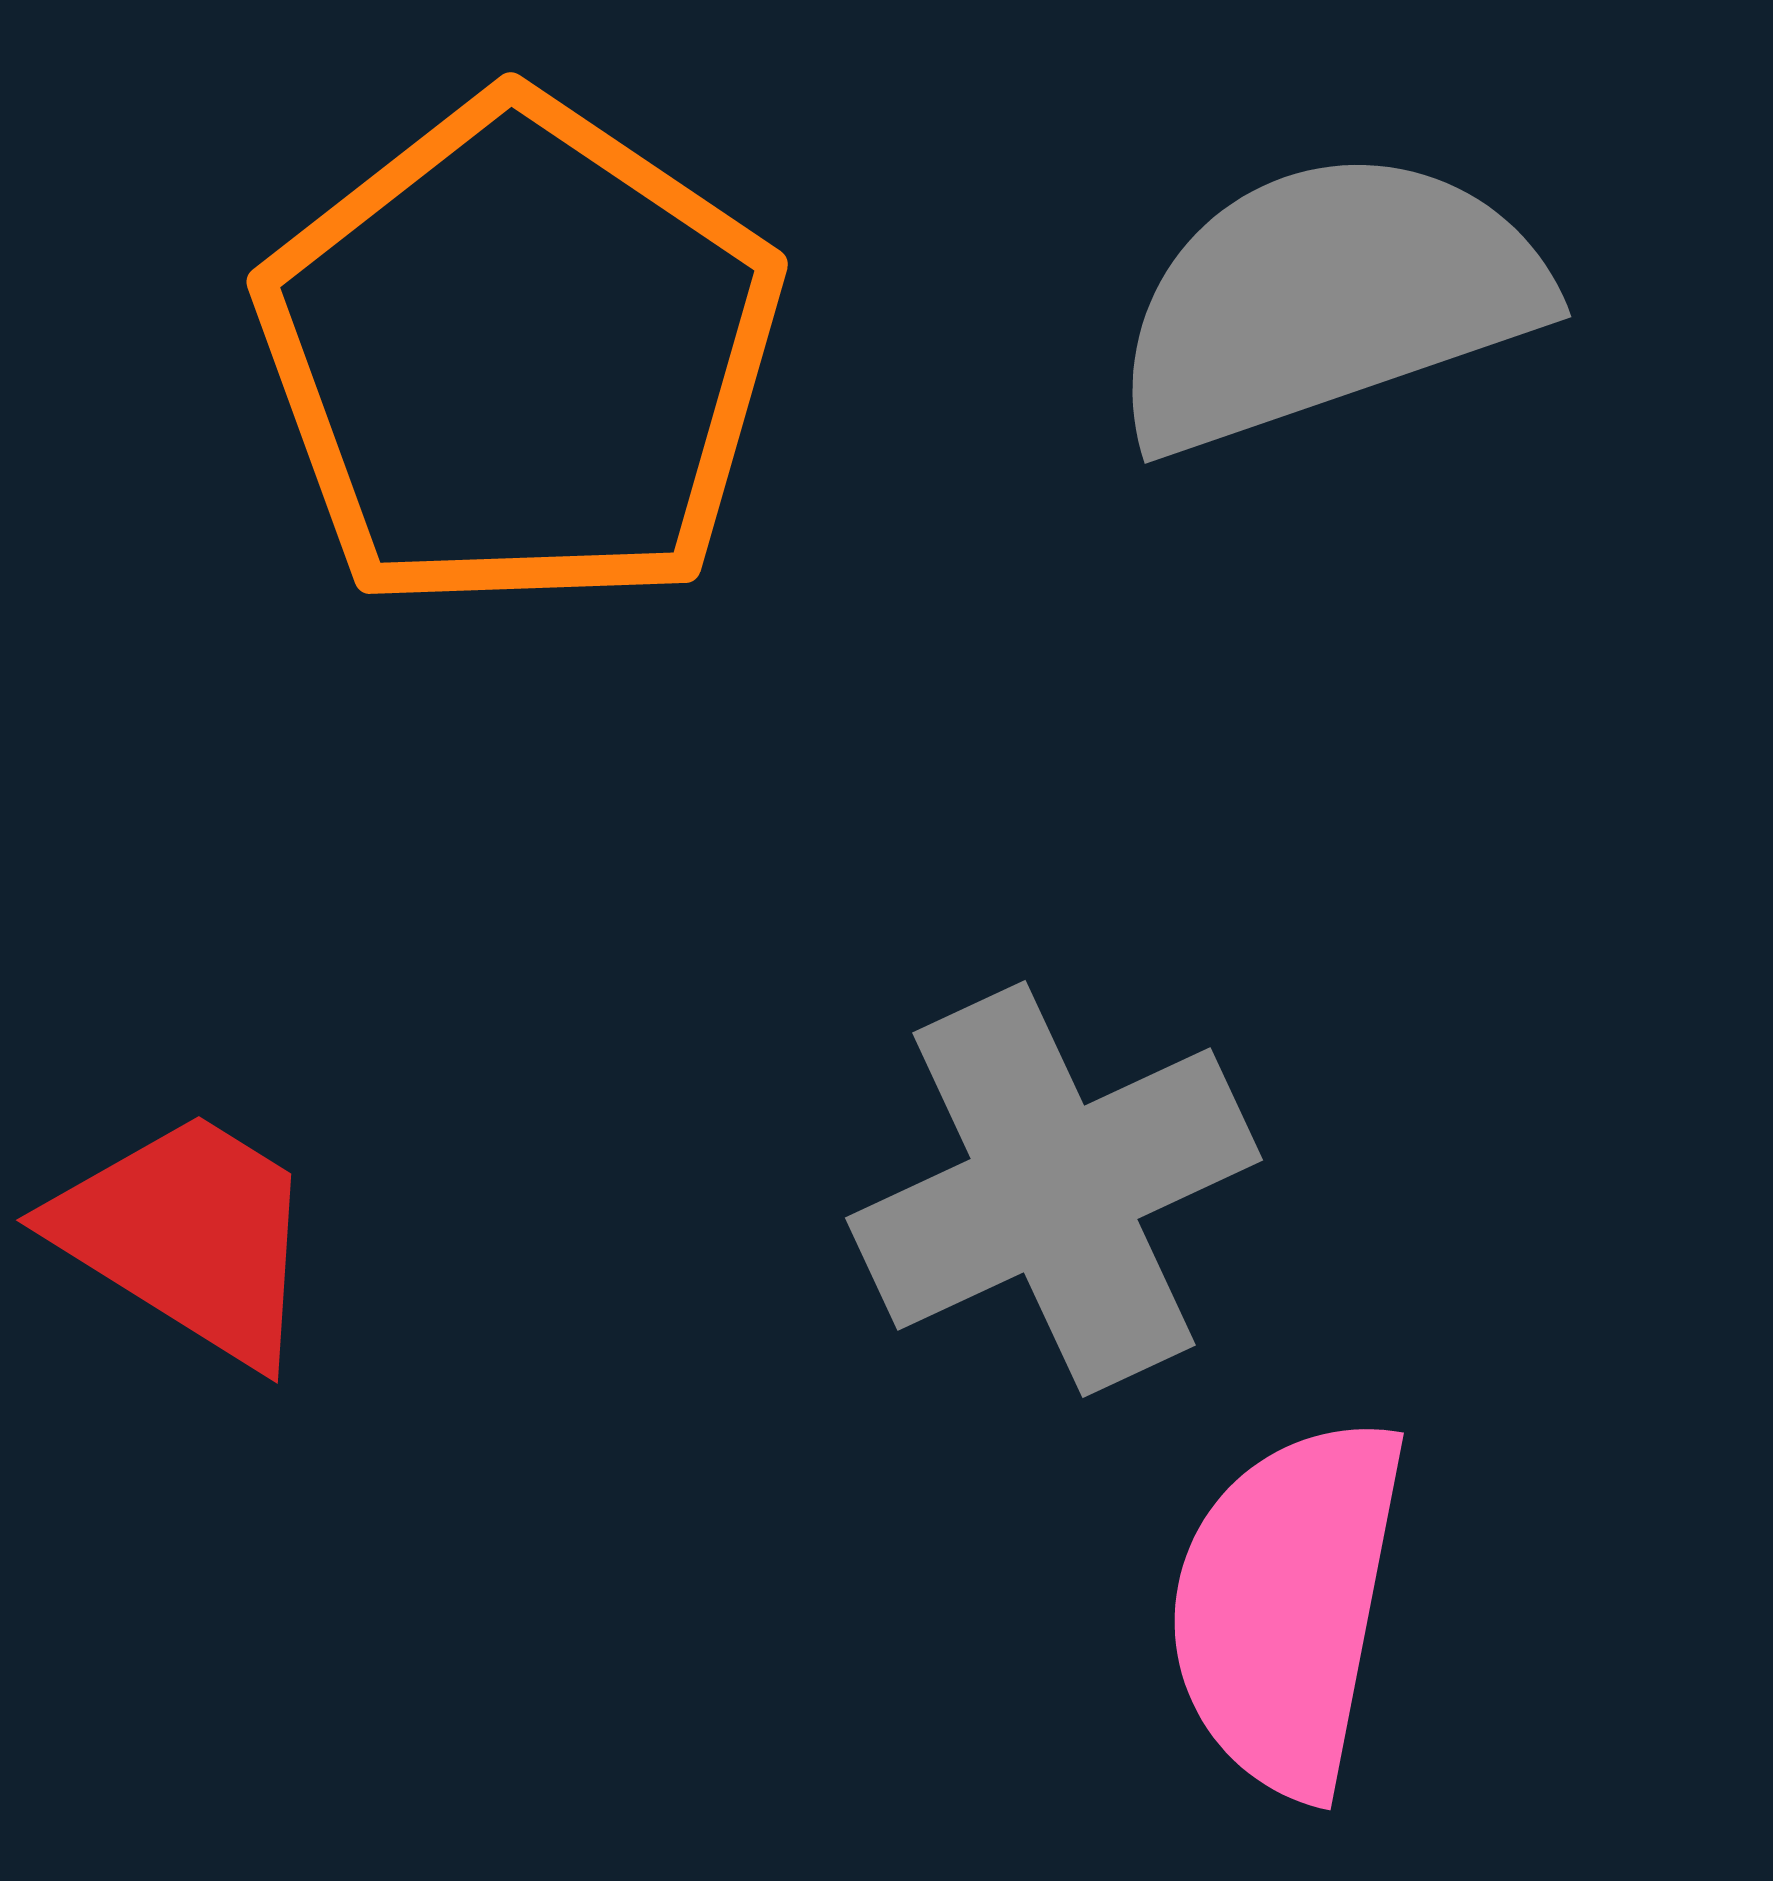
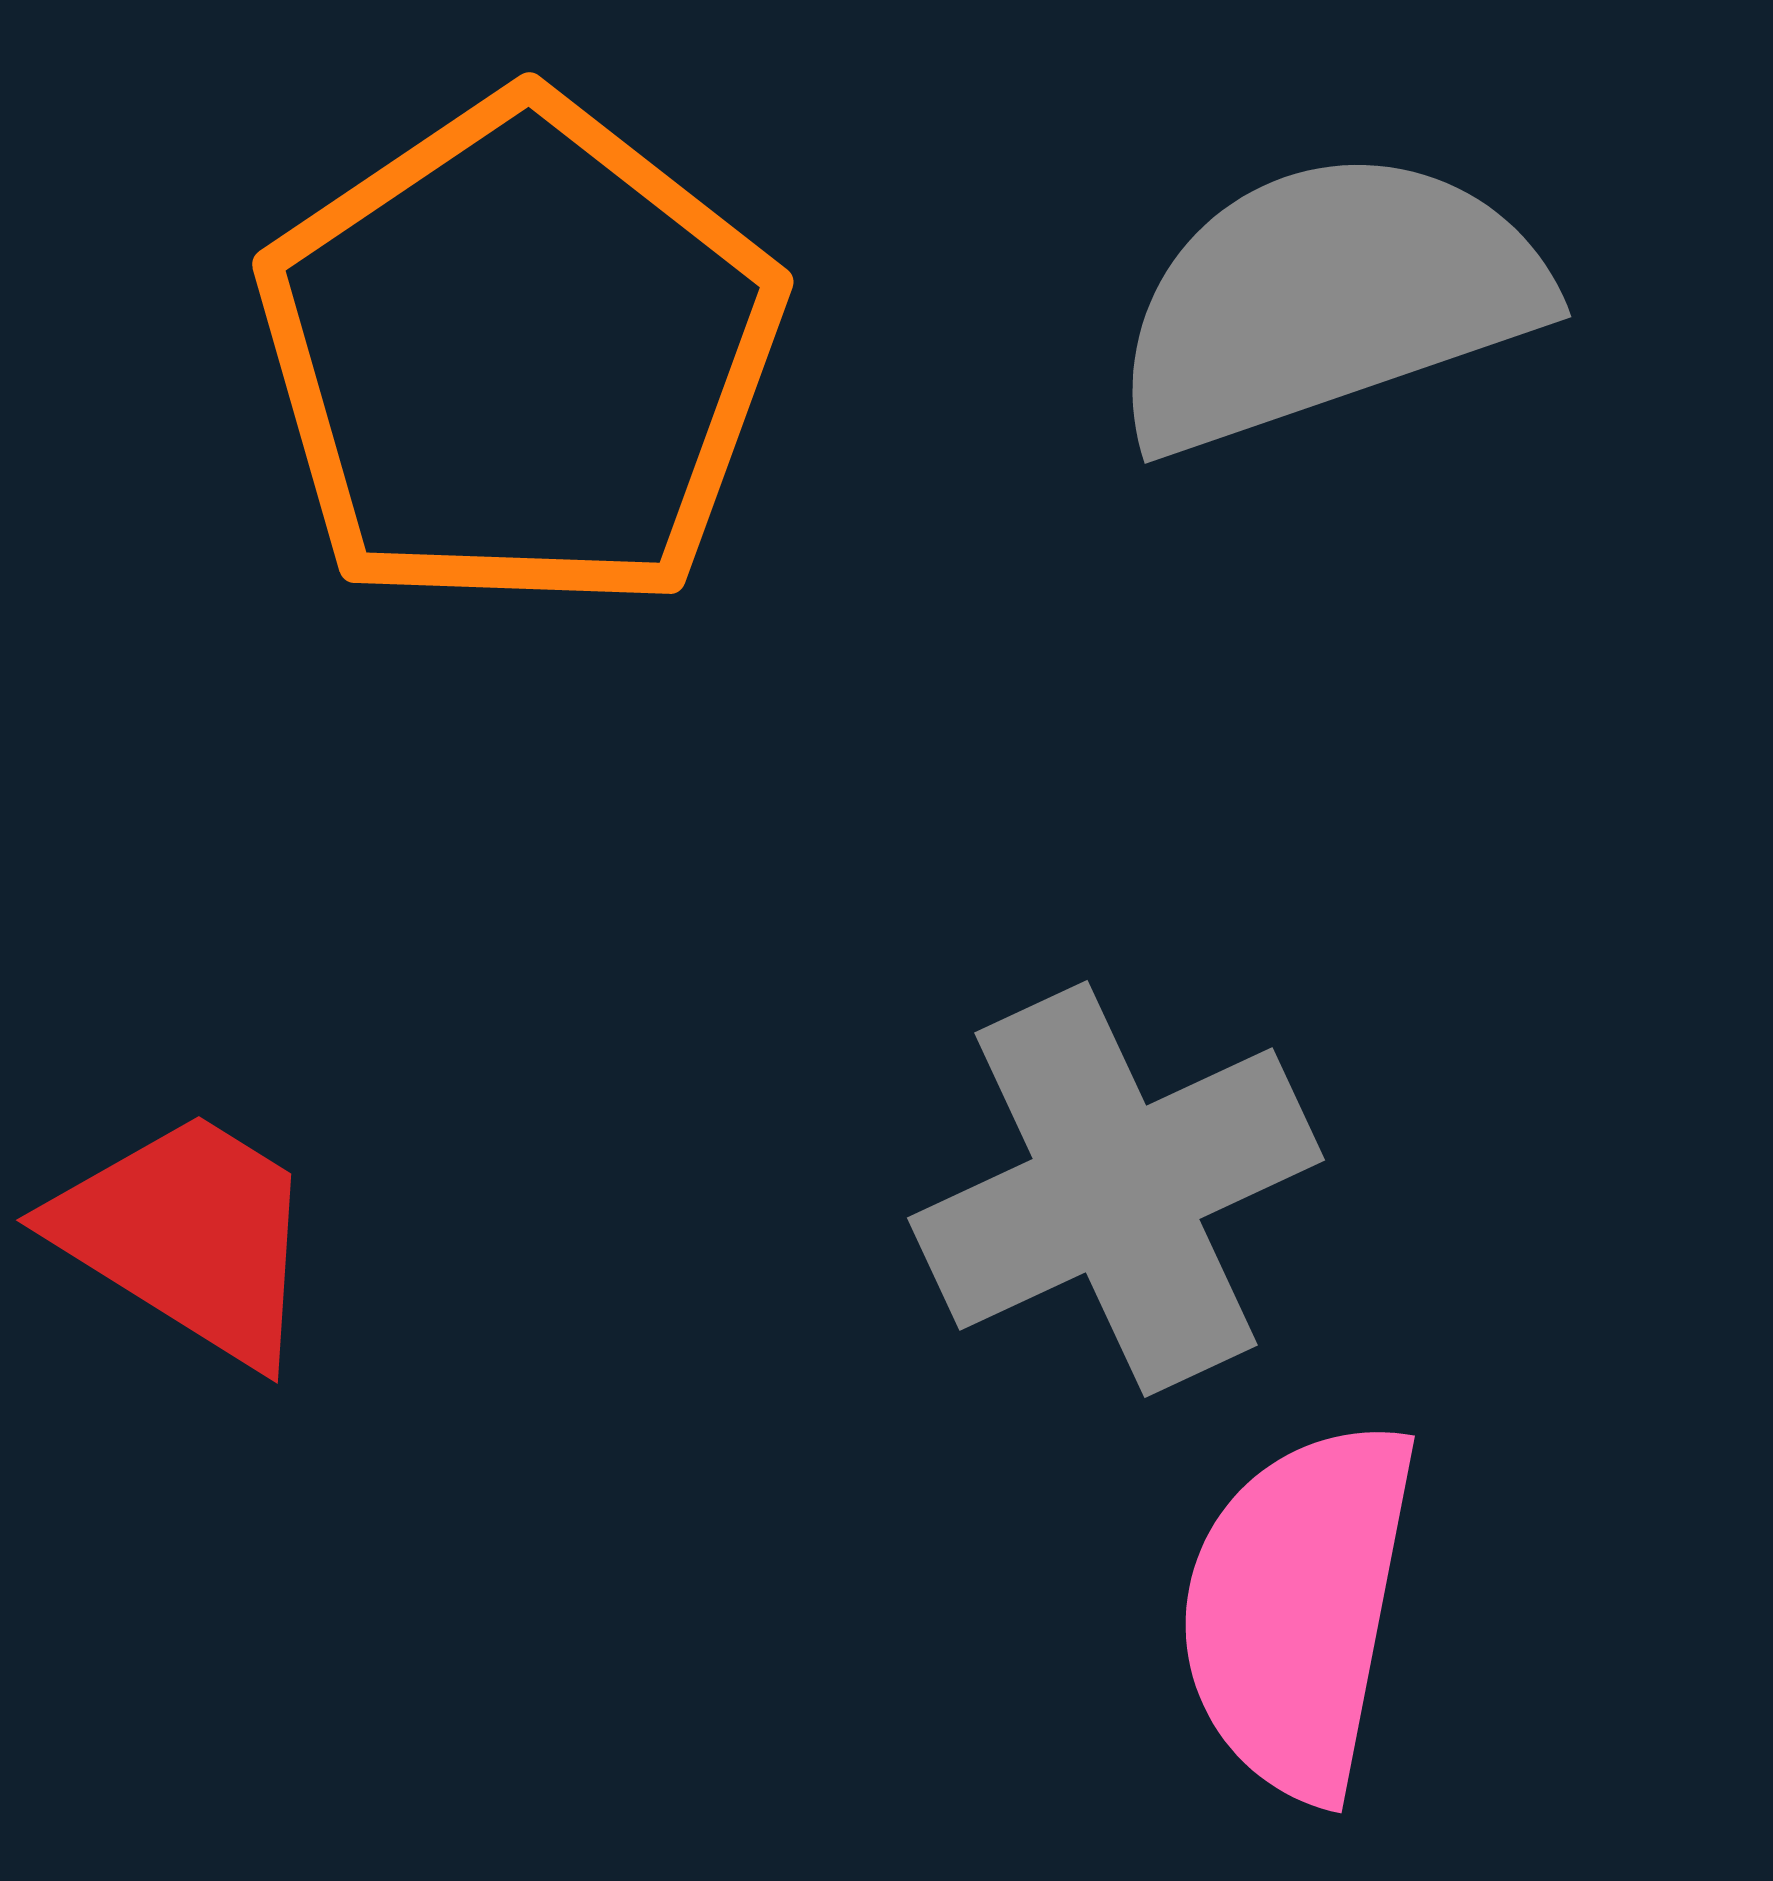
orange pentagon: rotated 4 degrees clockwise
gray cross: moved 62 px right
pink semicircle: moved 11 px right, 3 px down
